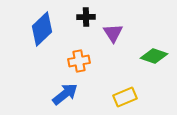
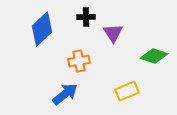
yellow rectangle: moved 2 px right, 6 px up
